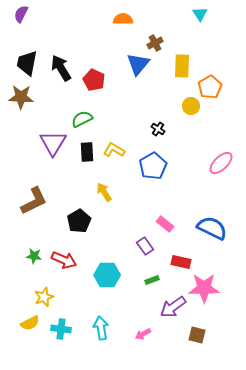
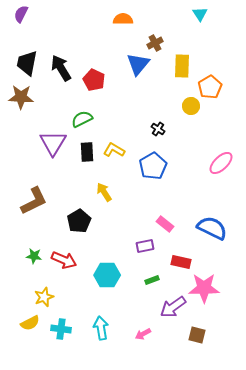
purple rectangle: rotated 66 degrees counterclockwise
